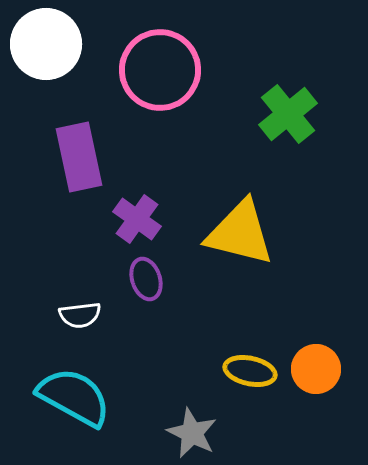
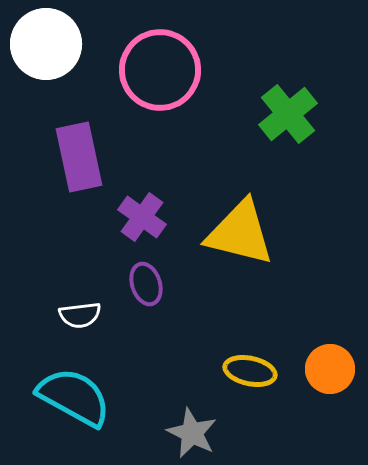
purple cross: moved 5 px right, 2 px up
purple ellipse: moved 5 px down
orange circle: moved 14 px right
